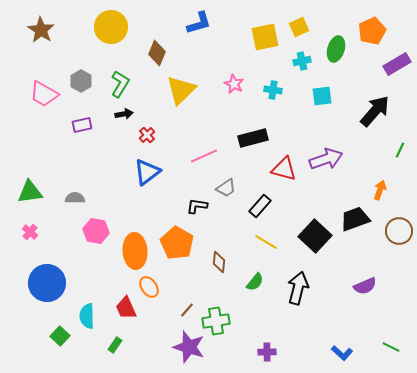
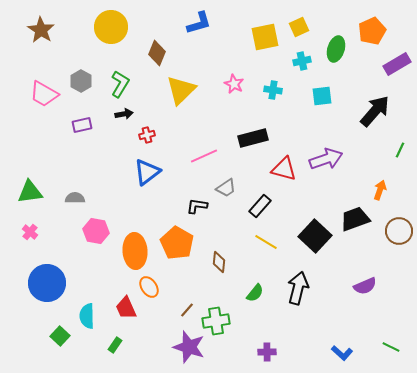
red cross at (147, 135): rotated 28 degrees clockwise
green semicircle at (255, 282): moved 11 px down
